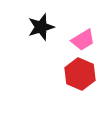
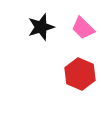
pink trapezoid: moved 12 px up; rotated 75 degrees clockwise
